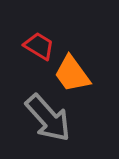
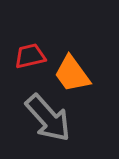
red trapezoid: moved 9 px left, 10 px down; rotated 44 degrees counterclockwise
